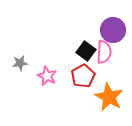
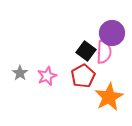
purple circle: moved 1 px left, 3 px down
gray star: moved 10 px down; rotated 28 degrees counterclockwise
pink star: rotated 24 degrees clockwise
orange star: rotated 16 degrees clockwise
